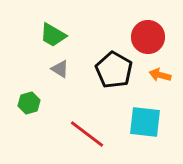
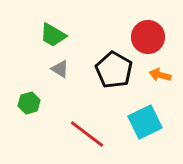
cyan square: rotated 32 degrees counterclockwise
